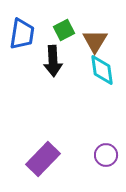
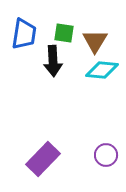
green square: moved 3 px down; rotated 35 degrees clockwise
blue trapezoid: moved 2 px right
cyan diamond: rotated 76 degrees counterclockwise
